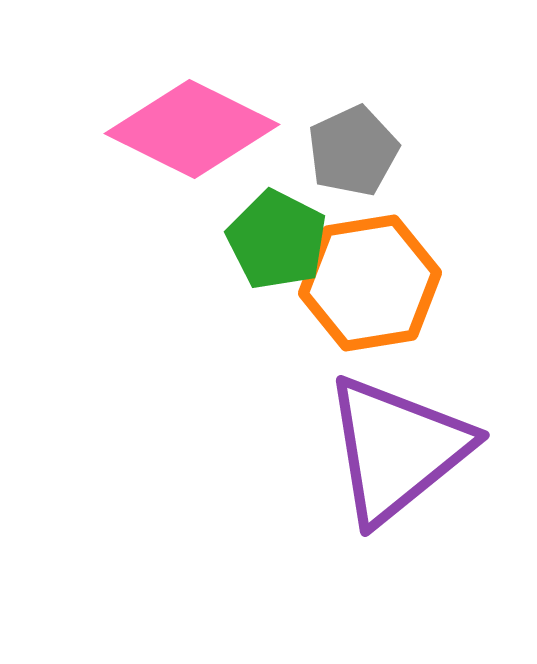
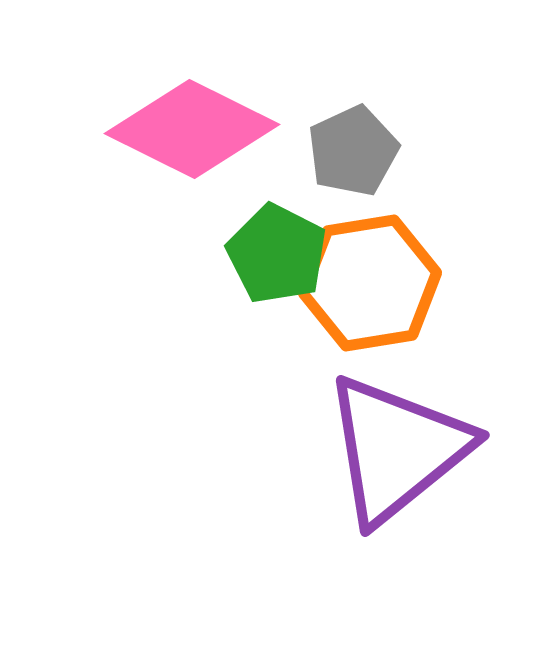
green pentagon: moved 14 px down
